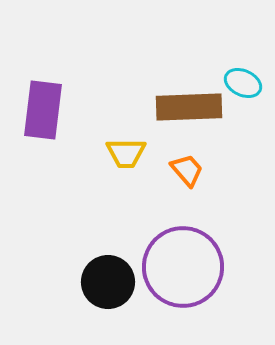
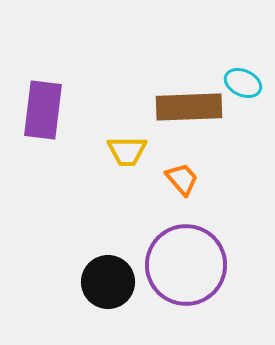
yellow trapezoid: moved 1 px right, 2 px up
orange trapezoid: moved 5 px left, 9 px down
purple circle: moved 3 px right, 2 px up
